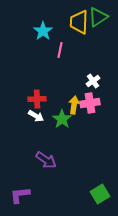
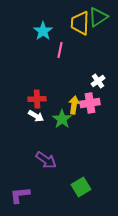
yellow trapezoid: moved 1 px right, 1 px down
white cross: moved 5 px right
green square: moved 19 px left, 7 px up
